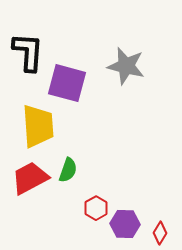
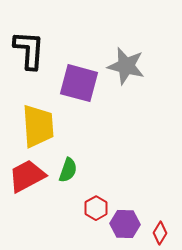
black L-shape: moved 1 px right, 2 px up
purple square: moved 12 px right
red trapezoid: moved 3 px left, 2 px up
